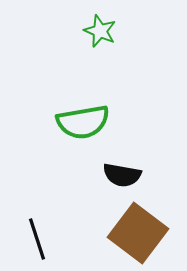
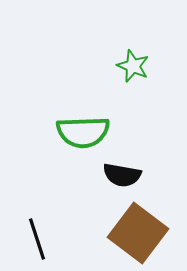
green star: moved 33 px right, 35 px down
green semicircle: moved 10 px down; rotated 8 degrees clockwise
